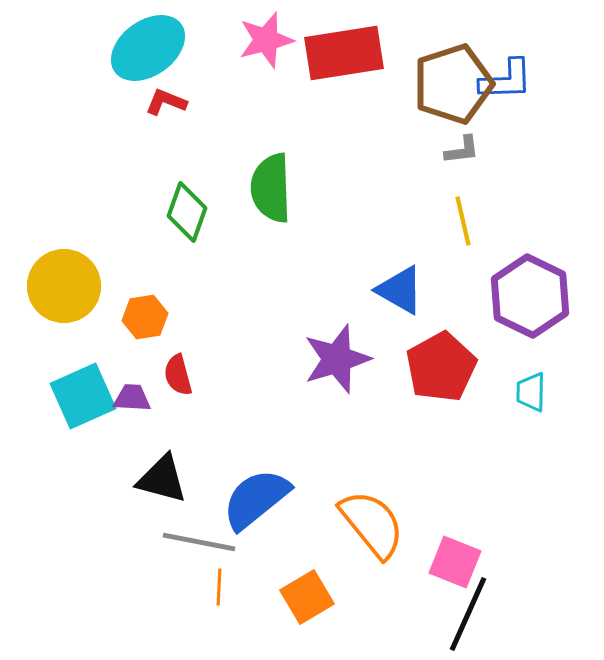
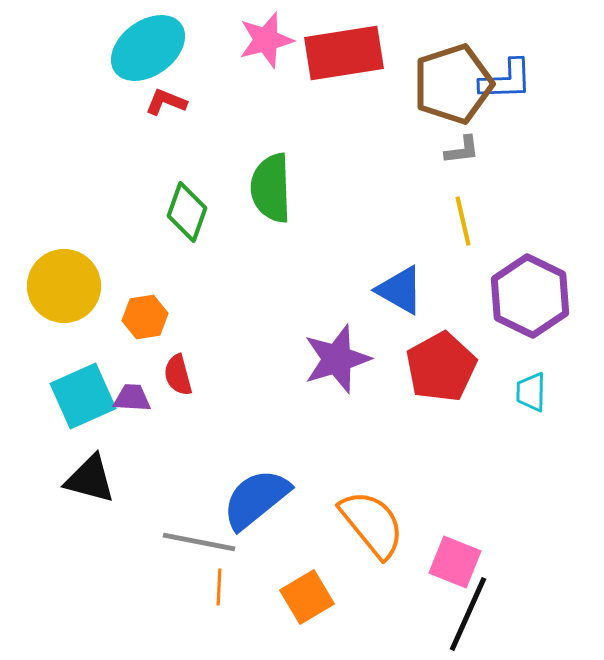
black triangle: moved 72 px left
